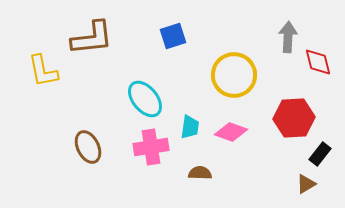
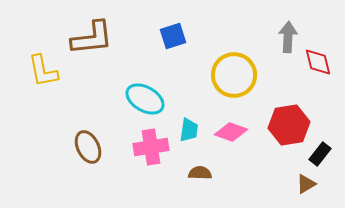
cyan ellipse: rotated 21 degrees counterclockwise
red hexagon: moved 5 px left, 7 px down; rotated 6 degrees counterclockwise
cyan trapezoid: moved 1 px left, 3 px down
